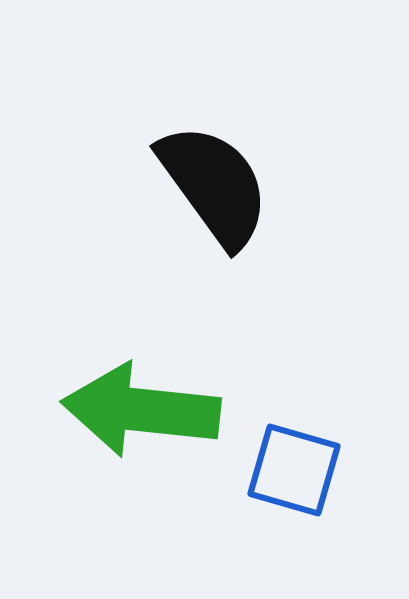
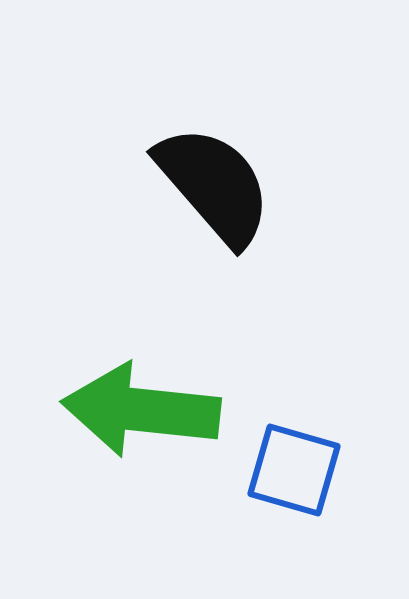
black semicircle: rotated 5 degrees counterclockwise
